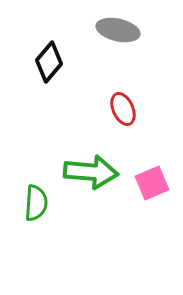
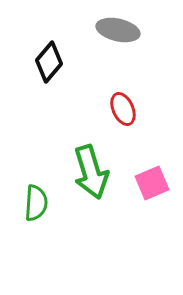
green arrow: rotated 68 degrees clockwise
